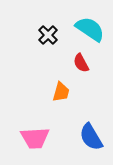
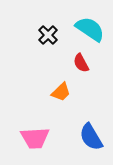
orange trapezoid: rotated 30 degrees clockwise
